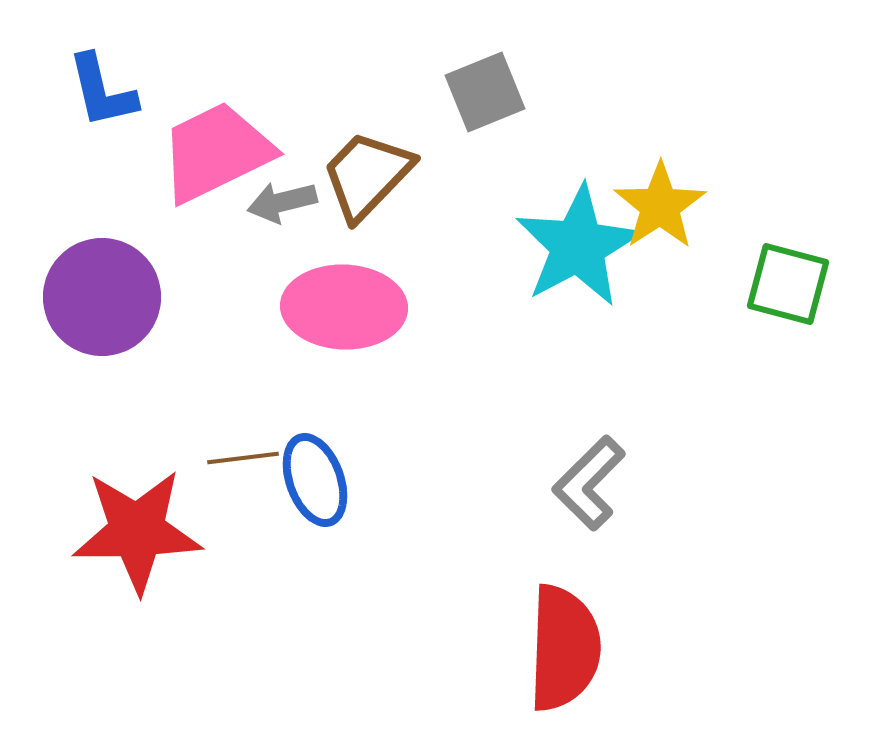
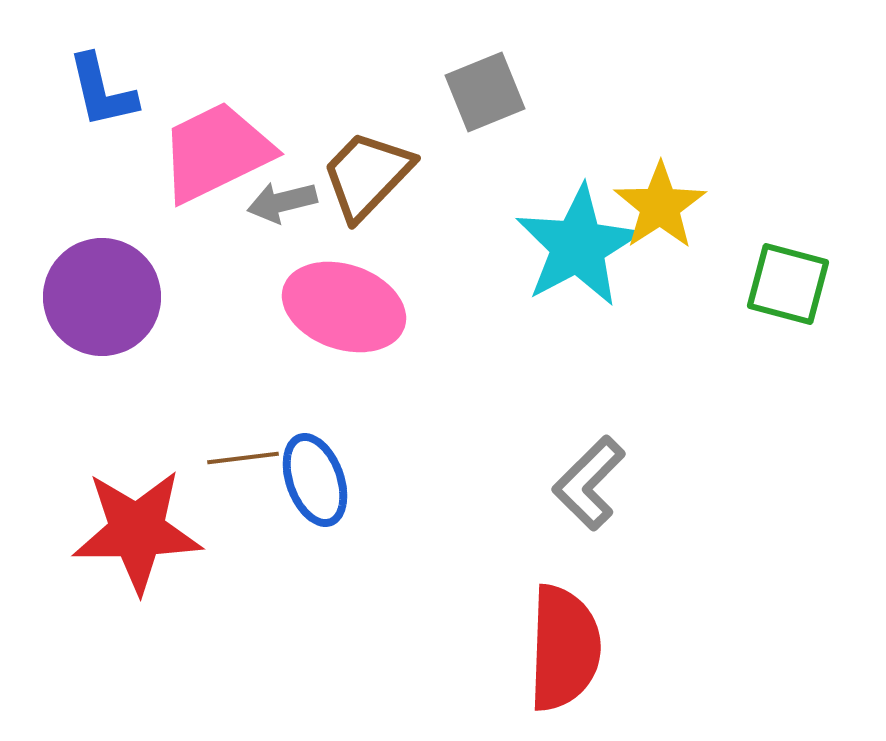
pink ellipse: rotated 17 degrees clockwise
